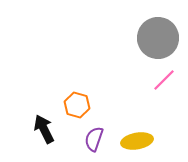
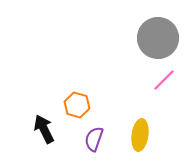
yellow ellipse: moved 3 px right, 6 px up; rotated 72 degrees counterclockwise
